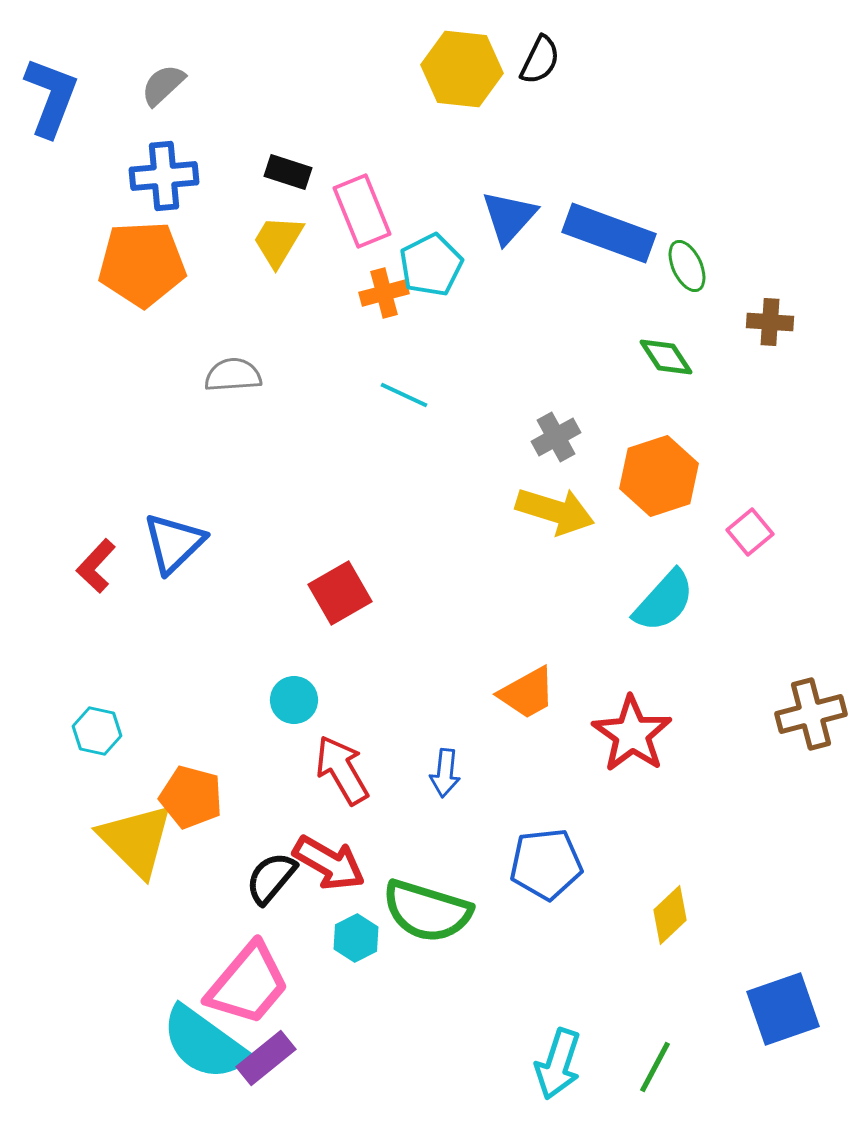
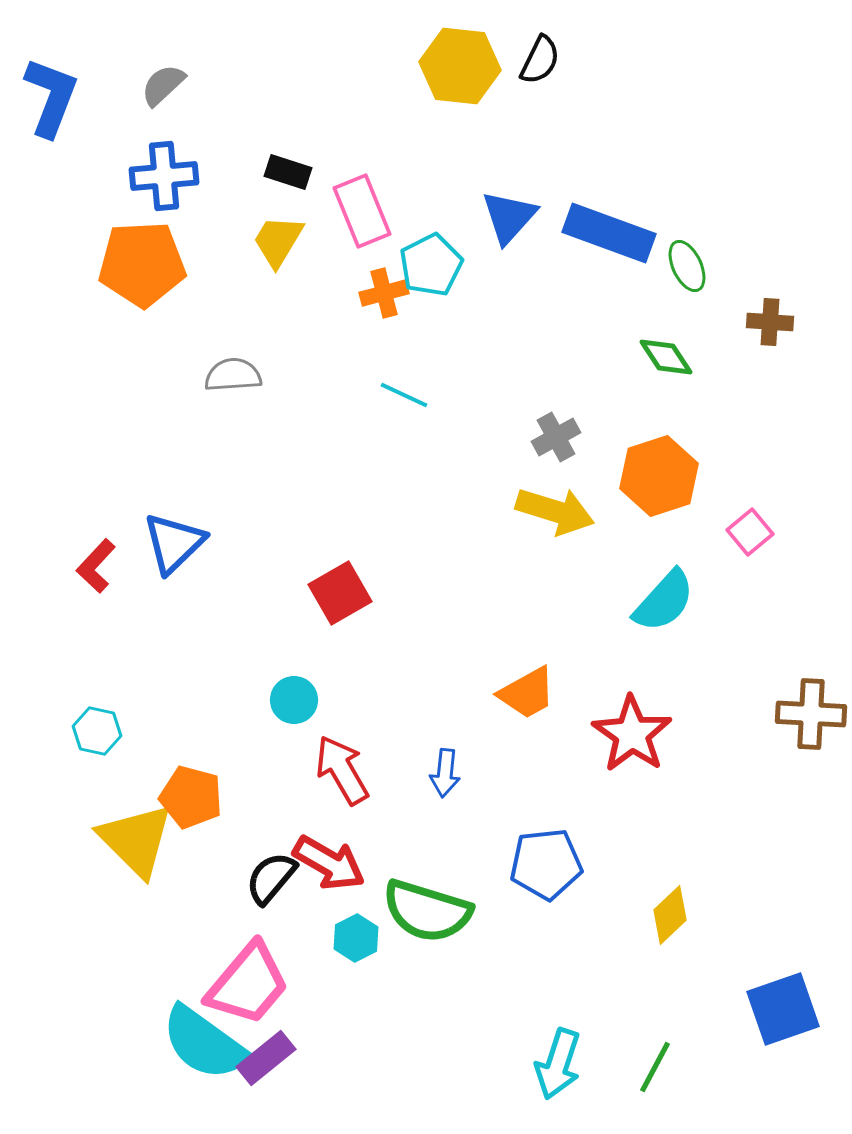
yellow hexagon at (462, 69): moved 2 px left, 3 px up
brown cross at (811, 714): rotated 18 degrees clockwise
